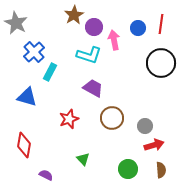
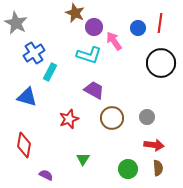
brown star: moved 1 px right, 2 px up; rotated 18 degrees counterclockwise
red line: moved 1 px left, 1 px up
pink arrow: moved 1 px down; rotated 24 degrees counterclockwise
blue cross: moved 1 px down; rotated 10 degrees clockwise
purple trapezoid: moved 1 px right, 2 px down
gray circle: moved 2 px right, 9 px up
red arrow: rotated 24 degrees clockwise
green triangle: rotated 16 degrees clockwise
brown semicircle: moved 3 px left, 2 px up
